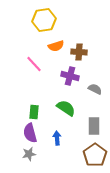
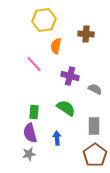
orange semicircle: rotated 119 degrees clockwise
brown cross: moved 7 px right, 18 px up
